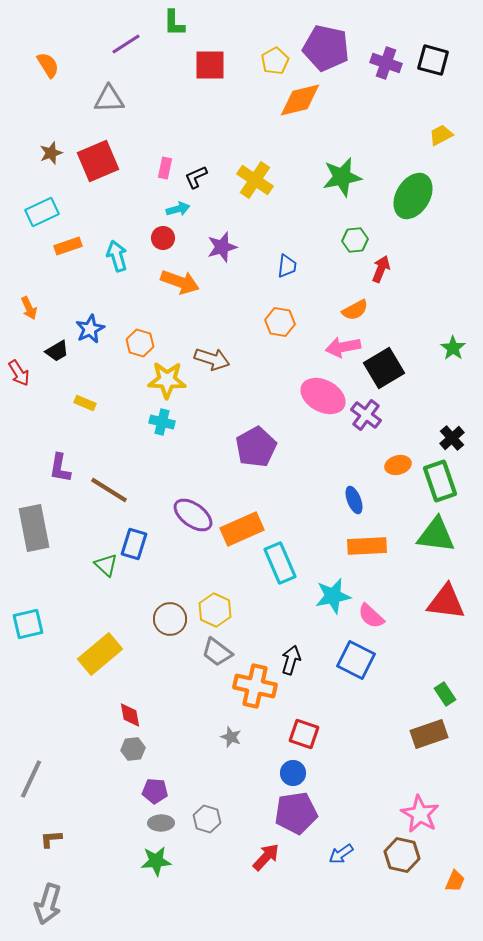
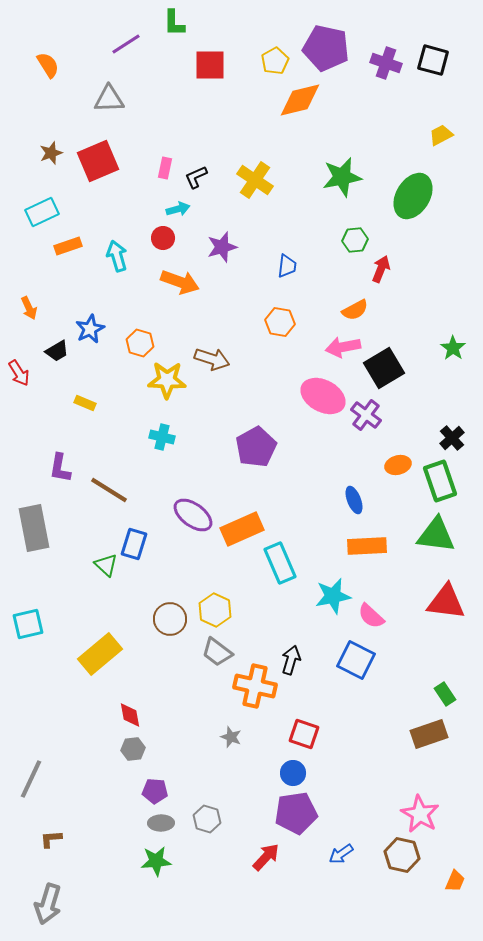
cyan cross at (162, 422): moved 15 px down
